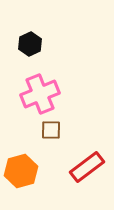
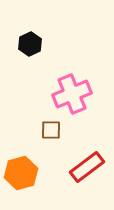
pink cross: moved 32 px right
orange hexagon: moved 2 px down
